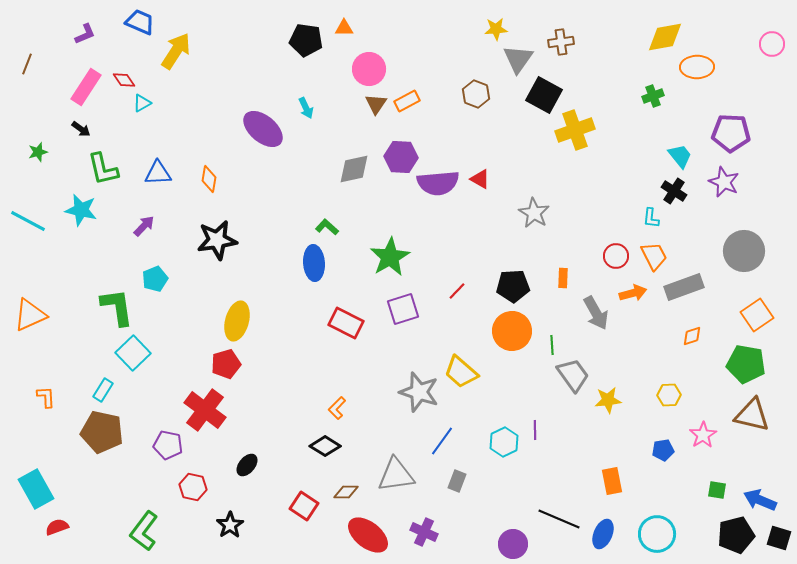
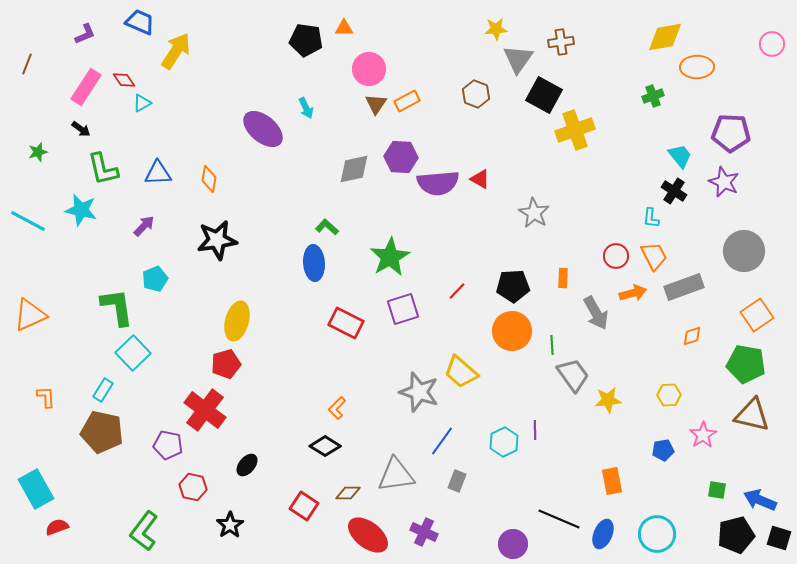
brown diamond at (346, 492): moved 2 px right, 1 px down
